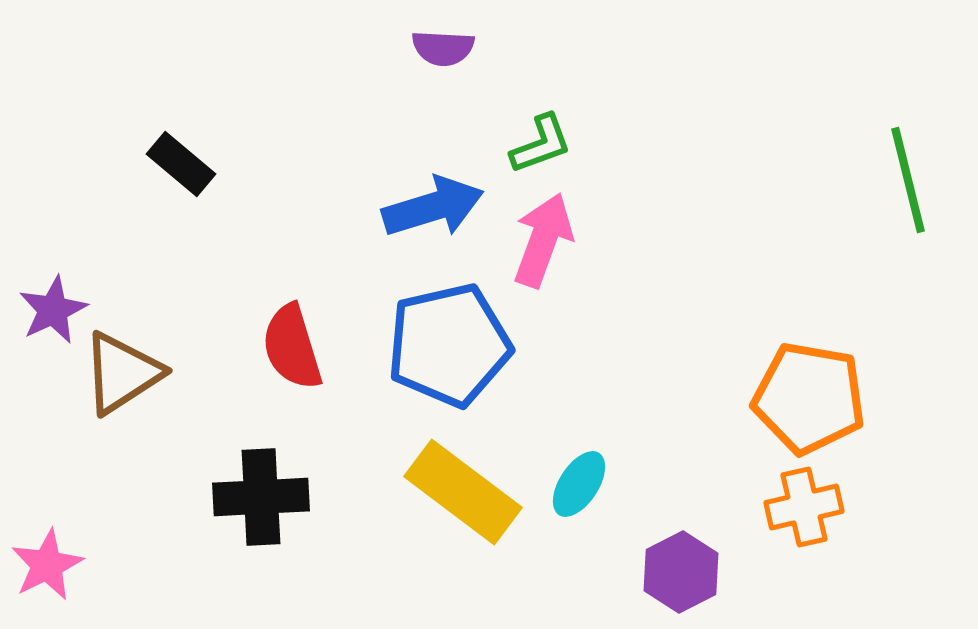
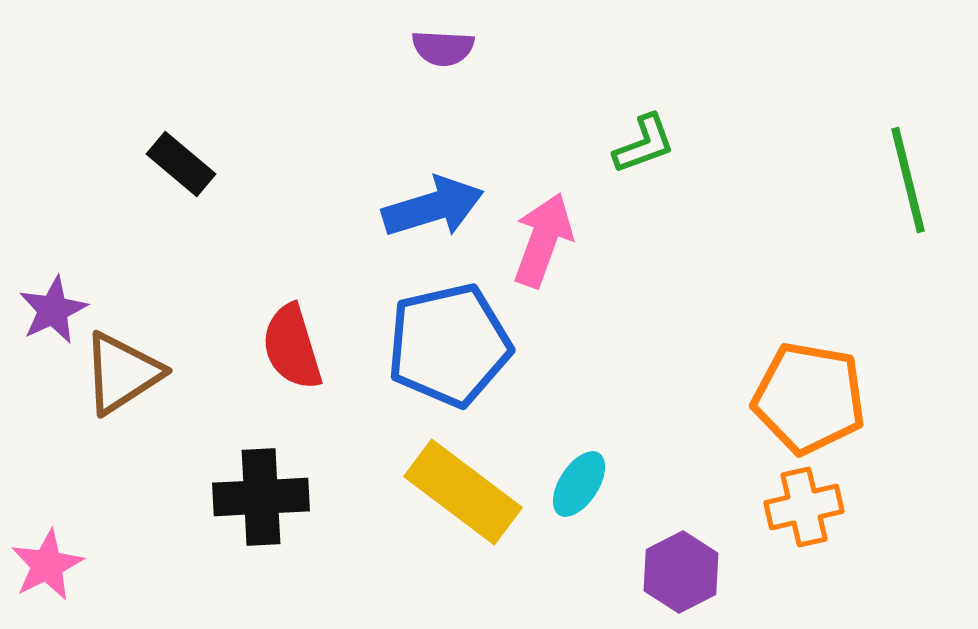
green L-shape: moved 103 px right
